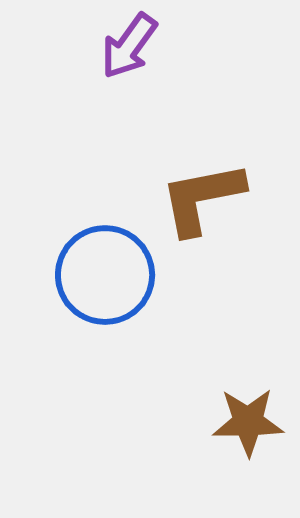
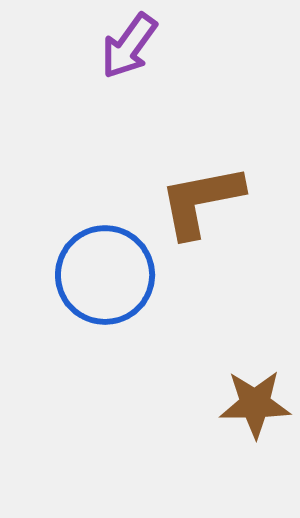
brown L-shape: moved 1 px left, 3 px down
brown star: moved 7 px right, 18 px up
